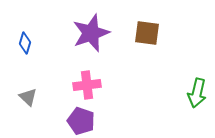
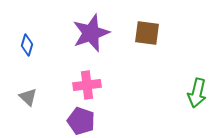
blue diamond: moved 2 px right, 2 px down
